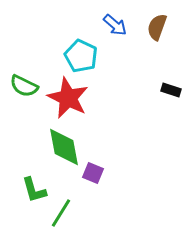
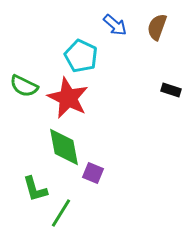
green L-shape: moved 1 px right, 1 px up
